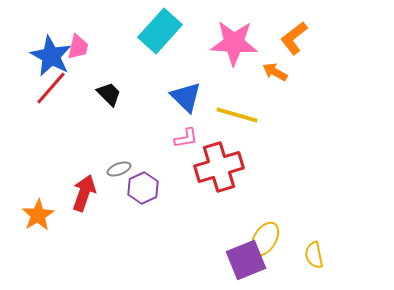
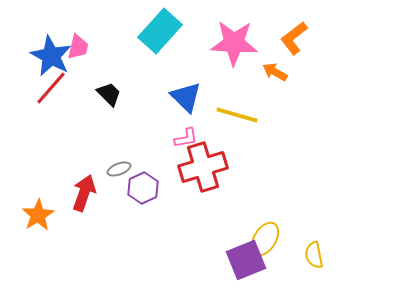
red cross: moved 16 px left
